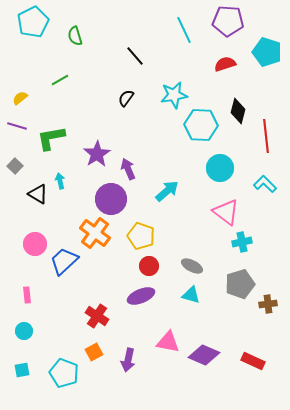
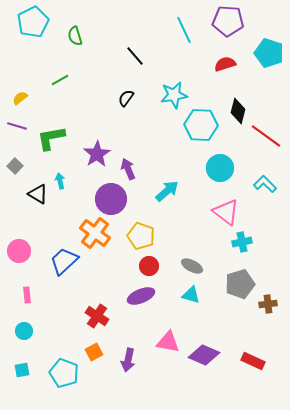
cyan pentagon at (267, 52): moved 2 px right, 1 px down
red line at (266, 136): rotated 48 degrees counterclockwise
pink circle at (35, 244): moved 16 px left, 7 px down
